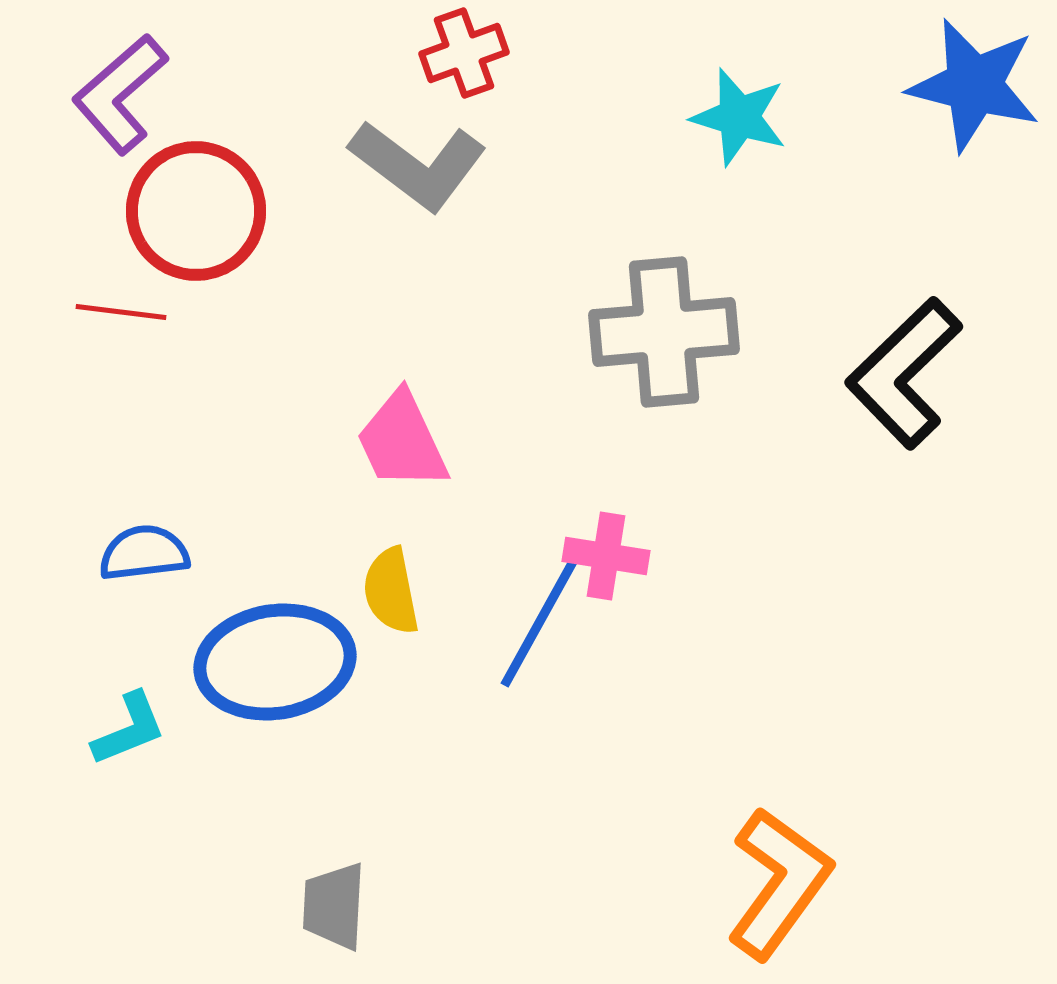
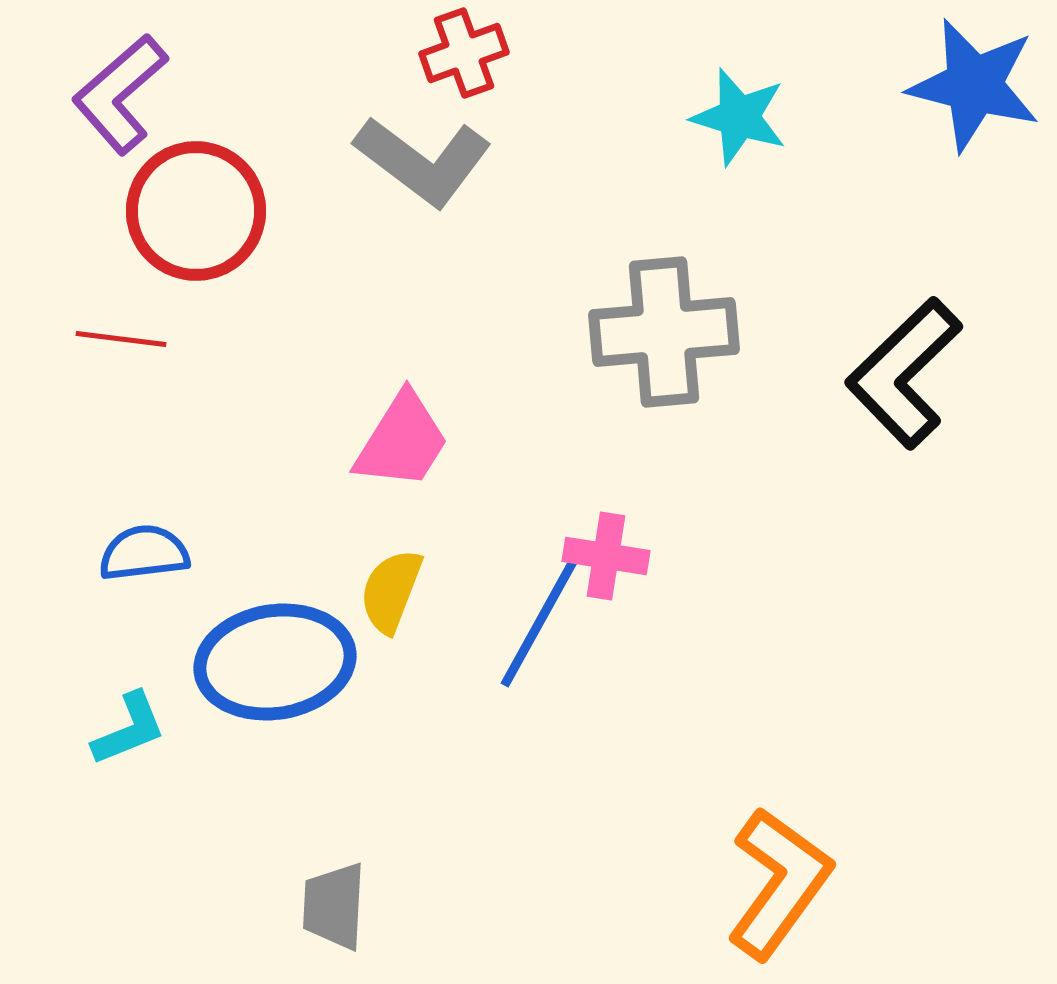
gray L-shape: moved 5 px right, 4 px up
red line: moved 27 px down
pink trapezoid: rotated 123 degrees counterclockwise
yellow semicircle: rotated 32 degrees clockwise
